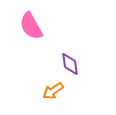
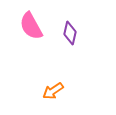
purple diamond: moved 31 px up; rotated 20 degrees clockwise
